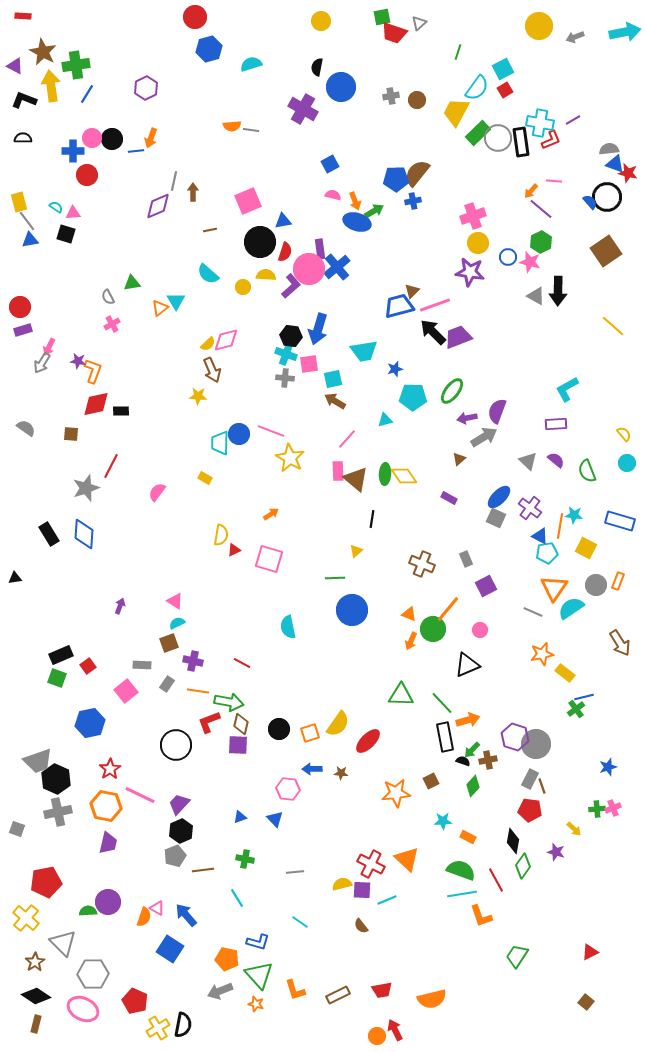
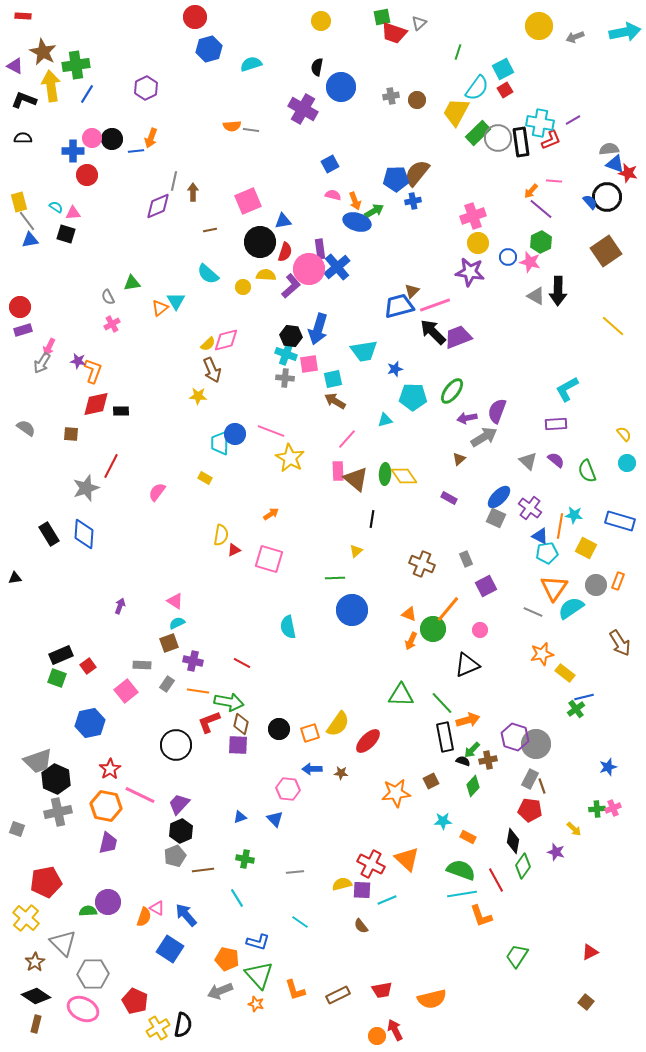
blue circle at (239, 434): moved 4 px left
